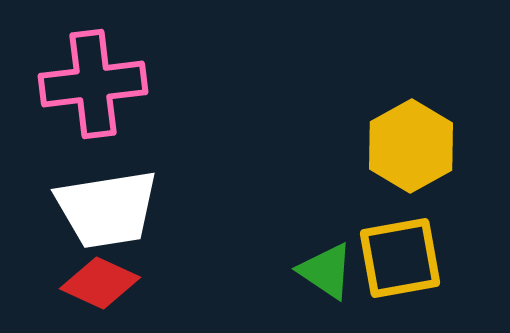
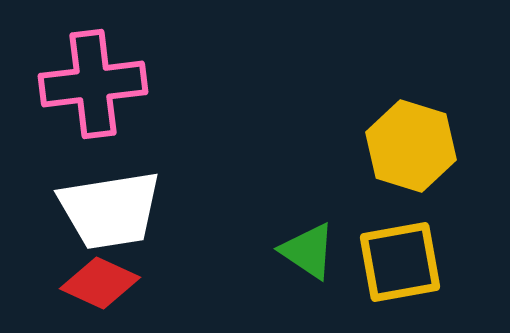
yellow hexagon: rotated 14 degrees counterclockwise
white trapezoid: moved 3 px right, 1 px down
yellow square: moved 4 px down
green triangle: moved 18 px left, 20 px up
